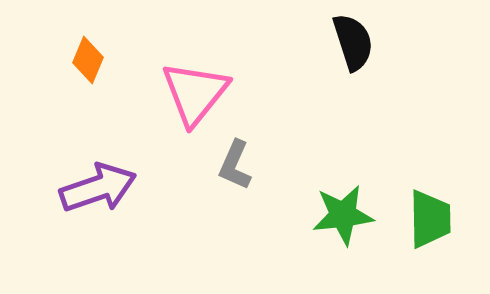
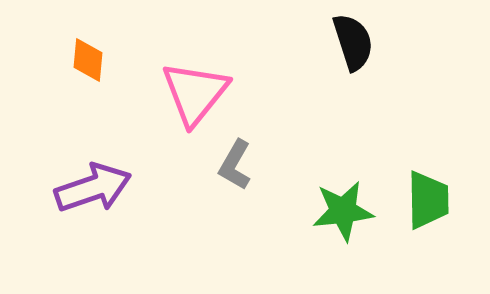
orange diamond: rotated 18 degrees counterclockwise
gray L-shape: rotated 6 degrees clockwise
purple arrow: moved 5 px left
green star: moved 4 px up
green trapezoid: moved 2 px left, 19 px up
